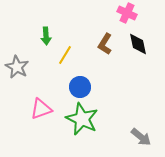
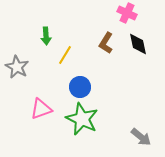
brown L-shape: moved 1 px right, 1 px up
